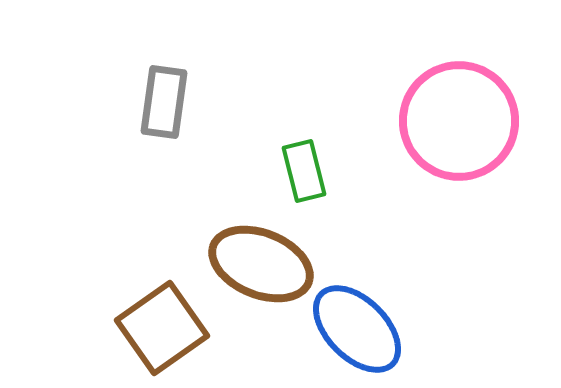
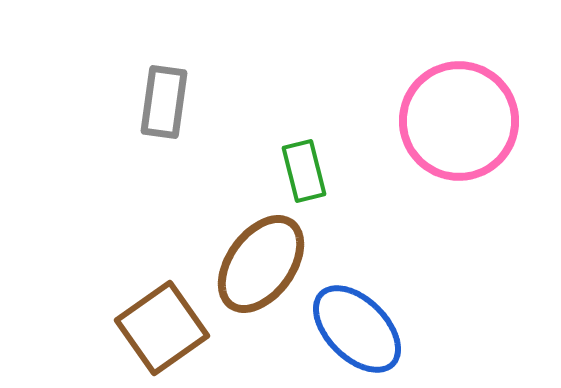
brown ellipse: rotated 76 degrees counterclockwise
